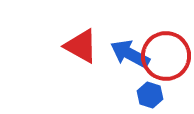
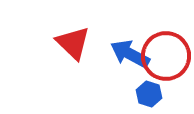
red triangle: moved 8 px left, 3 px up; rotated 15 degrees clockwise
blue hexagon: moved 1 px left, 1 px up
